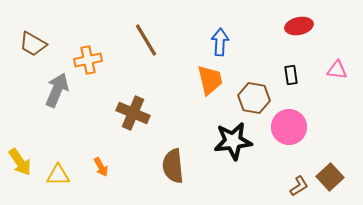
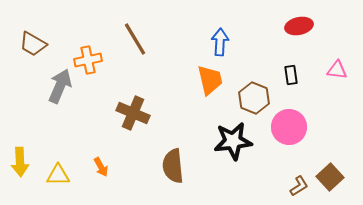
brown line: moved 11 px left, 1 px up
gray arrow: moved 3 px right, 4 px up
brown hexagon: rotated 12 degrees clockwise
yellow arrow: rotated 32 degrees clockwise
